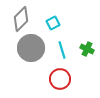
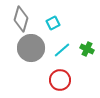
gray diamond: rotated 30 degrees counterclockwise
cyan line: rotated 66 degrees clockwise
red circle: moved 1 px down
